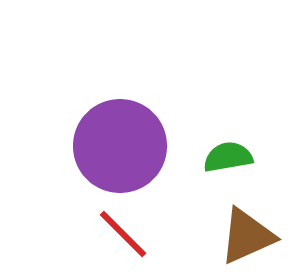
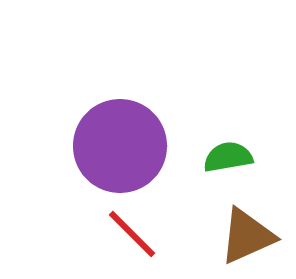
red line: moved 9 px right
